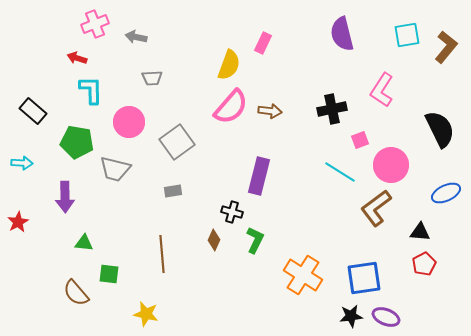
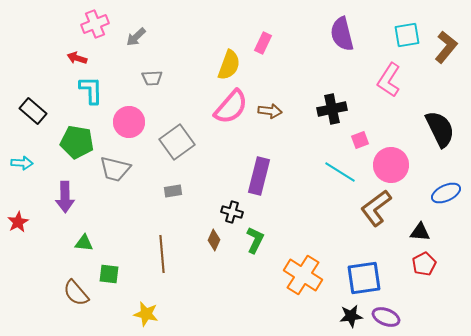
gray arrow at (136, 37): rotated 55 degrees counterclockwise
pink L-shape at (382, 90): moved 7 px right, 10 px up
